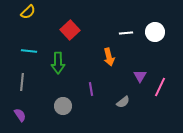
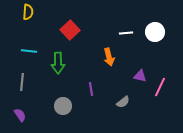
yellow semicircle: rotated 42 degrees counterclockwise
purple triangle: rotated 48 degrees counterclockwise
